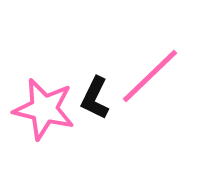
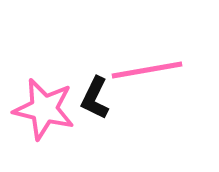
pink line: moved 3 px left, 6 px up; rotated 34 degrees clockwise
